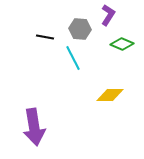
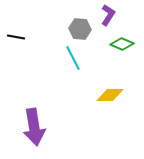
black line: moved 29 px left
